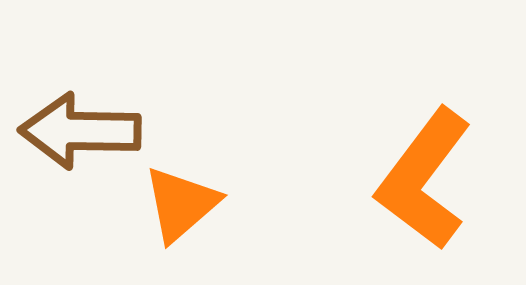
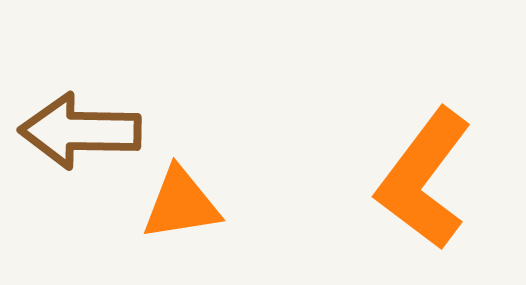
orange triangle: rotated 32 degrees clockwise
